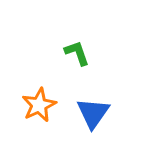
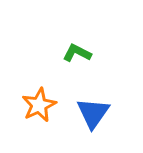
green L-shape: rotated 44 degrees counterclockwise
